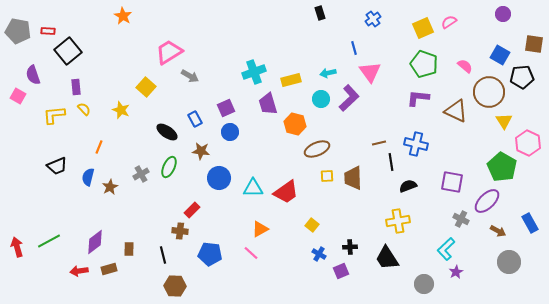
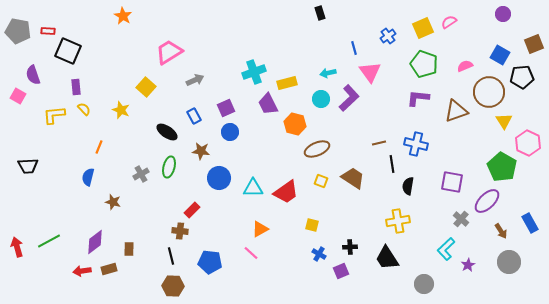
blue cross at (373, 19): moved 15 px right, 17 px down
brown square at (534, 44): rotated 30 degrees counterclockwise
black square at (68, 51): rotated 28 degrees counterclockwise
pink semicircle at (465, 66): rotated 63 degrees counterclockwise
gray arrow at (190, 76): moved 5 px right, 4 px down; rotated 54 degrees counterclockwise
yellow rectangle at (291, 80): moved 4 px left, 3 px down
purple trapezoid at (268, 104): rotated 10 degrees counterclockwise
brown triangle at (456, 111): rotated 45 degrees counterclockwise
blue rectangle at (195, 119): moved 1 px left, 3 px up
black line at (391, 162): moved 1 px right, 2 px down
black trapezoid at (57, 166): moved 29 px left; rotated 20 degrees clockwise
green ellipse at (169, 167): rotated 10 degrees counterclockwise
yellow square at (327, 176): moved 6 px left, 5 px down; rotated 24 degrees clockwise
brown trapezoid at (353, 178): rotated 125 degrees clockwise
black semicircle at (408, 186): rotated 60 degrees counterclockwise
brown star at (110, 187): moved 3 px right, 15 px down; rotated 28 degrees counterclockwise
gray cross at (461, 219): rotated 14 degrees clockwise
yellow square at (312, 225): rotated 24 degrees counterclockwise
brown arrow at (498, 231): moved 3 px right; rotated 28 degrees clockwise
blue pentagon at (210, 254): moved 8 px down
black line at (163, 255): moved 8 px right, 1 px down
red arrow at (79, 271): moved 3 px right
purple star at (456, 272): moved 12 px right, 7 px up
brown hexagon at (175, 286): moved 2 px left
